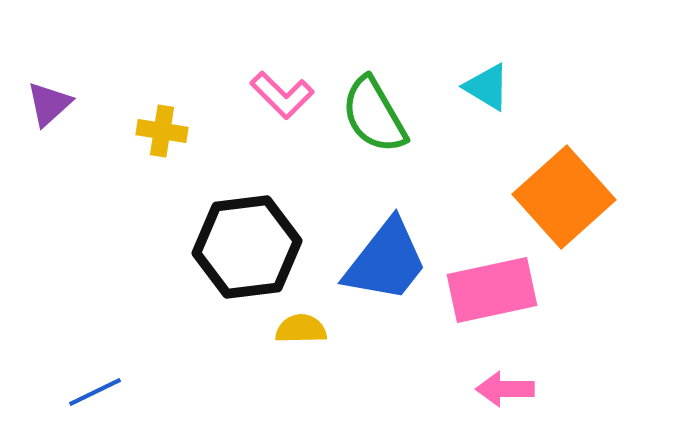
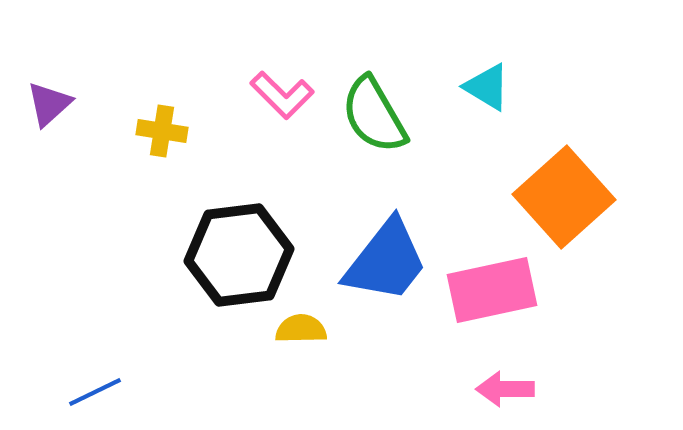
black hexagon: moved 8 px left, 8 px down
